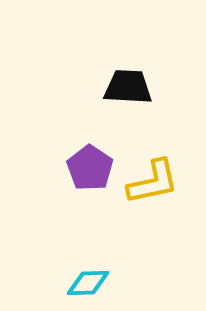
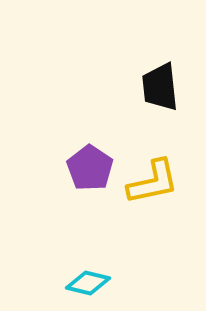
black trapezoid: moved 32 px right; rotated 99 degrees counterclockwise
cyan diamond: rotated 15 degrees clockwise
